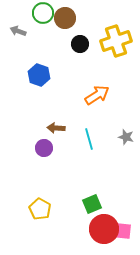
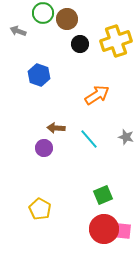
brown circle: moved 2 px right, 1 px down
cyan line: rotated 25 degrees counterclockwise
green square: moved 11 px right, 9 px up
